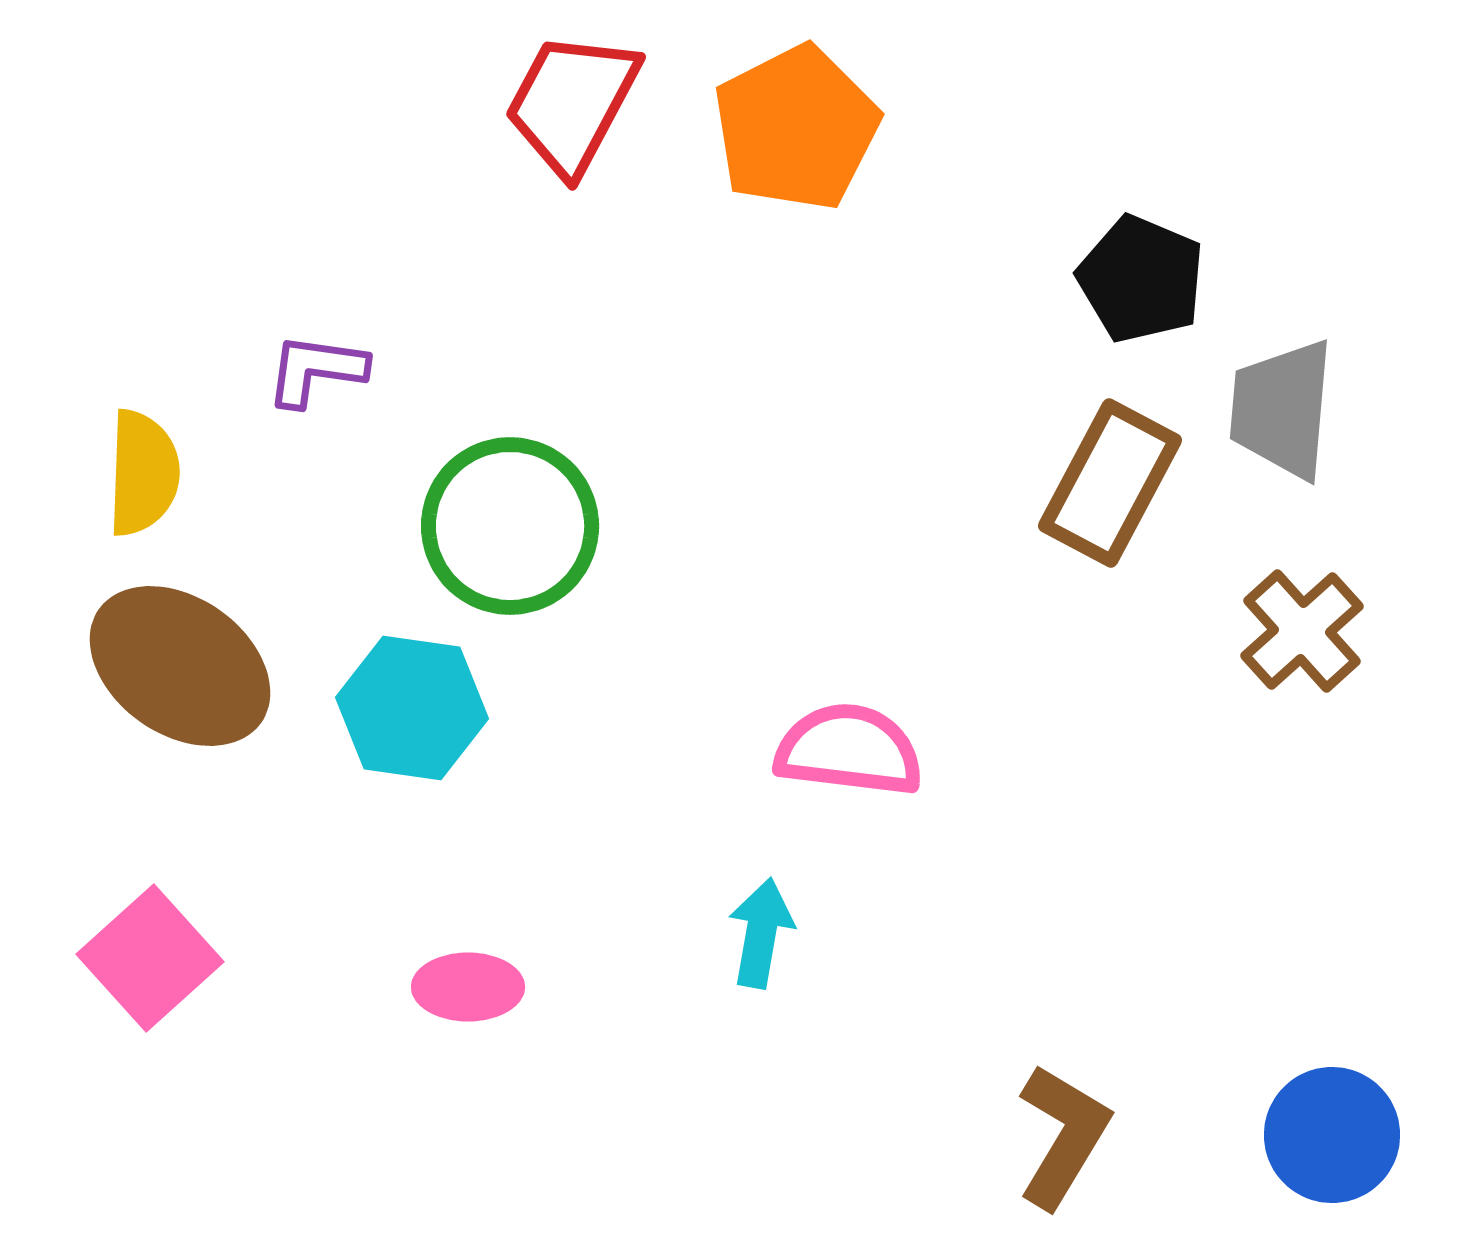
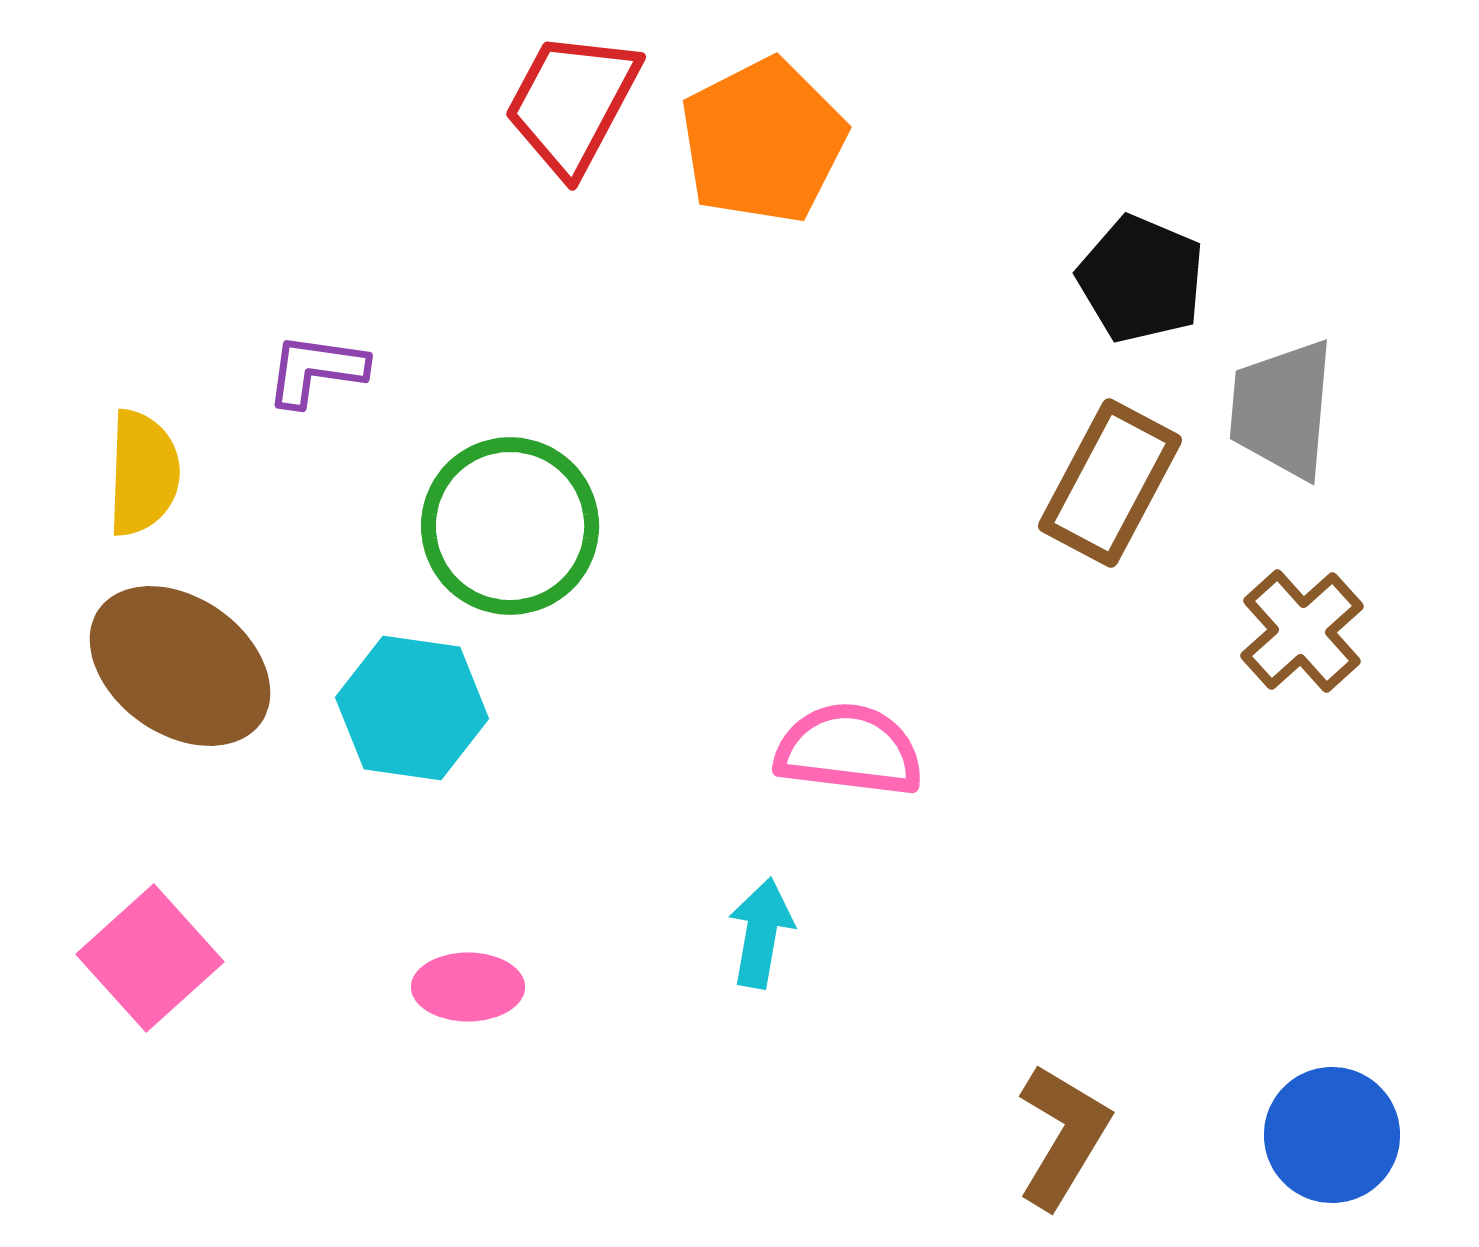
orange pentagon: moved 33 px left, 13 px down
